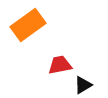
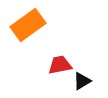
black triangle: moved 1 px left, 4 px up
